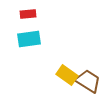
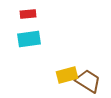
yellow rectangle: rotated 50 degrees counterclockwise
